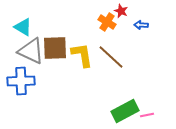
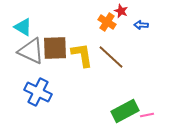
blue cross: moved 17 px right, 11 px down; rotated 28 degrees clockwise
